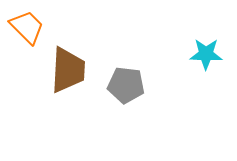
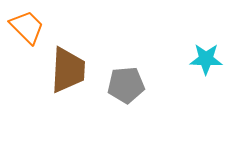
cyan star: moved 5 px down
gray pentagon: rotated 12 degrees counterclockwise
